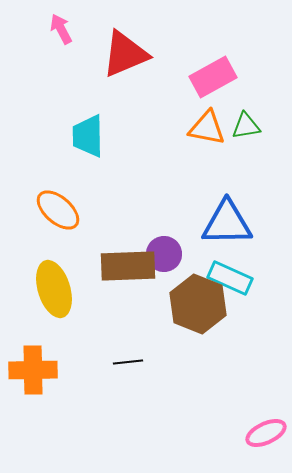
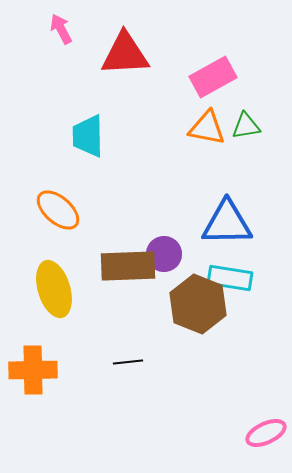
red triangle: rotated 20 degrees clockwise
cyan rectangle: rotated 15 degrees counterclockwise
